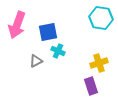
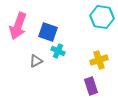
cyan hexagon: moved 1 px right, 1 px up
pink arrow: moved 1 px right, 1 px down
blue square: rotated 30 degrees clockwise
yellow cross: moved 3 px up
